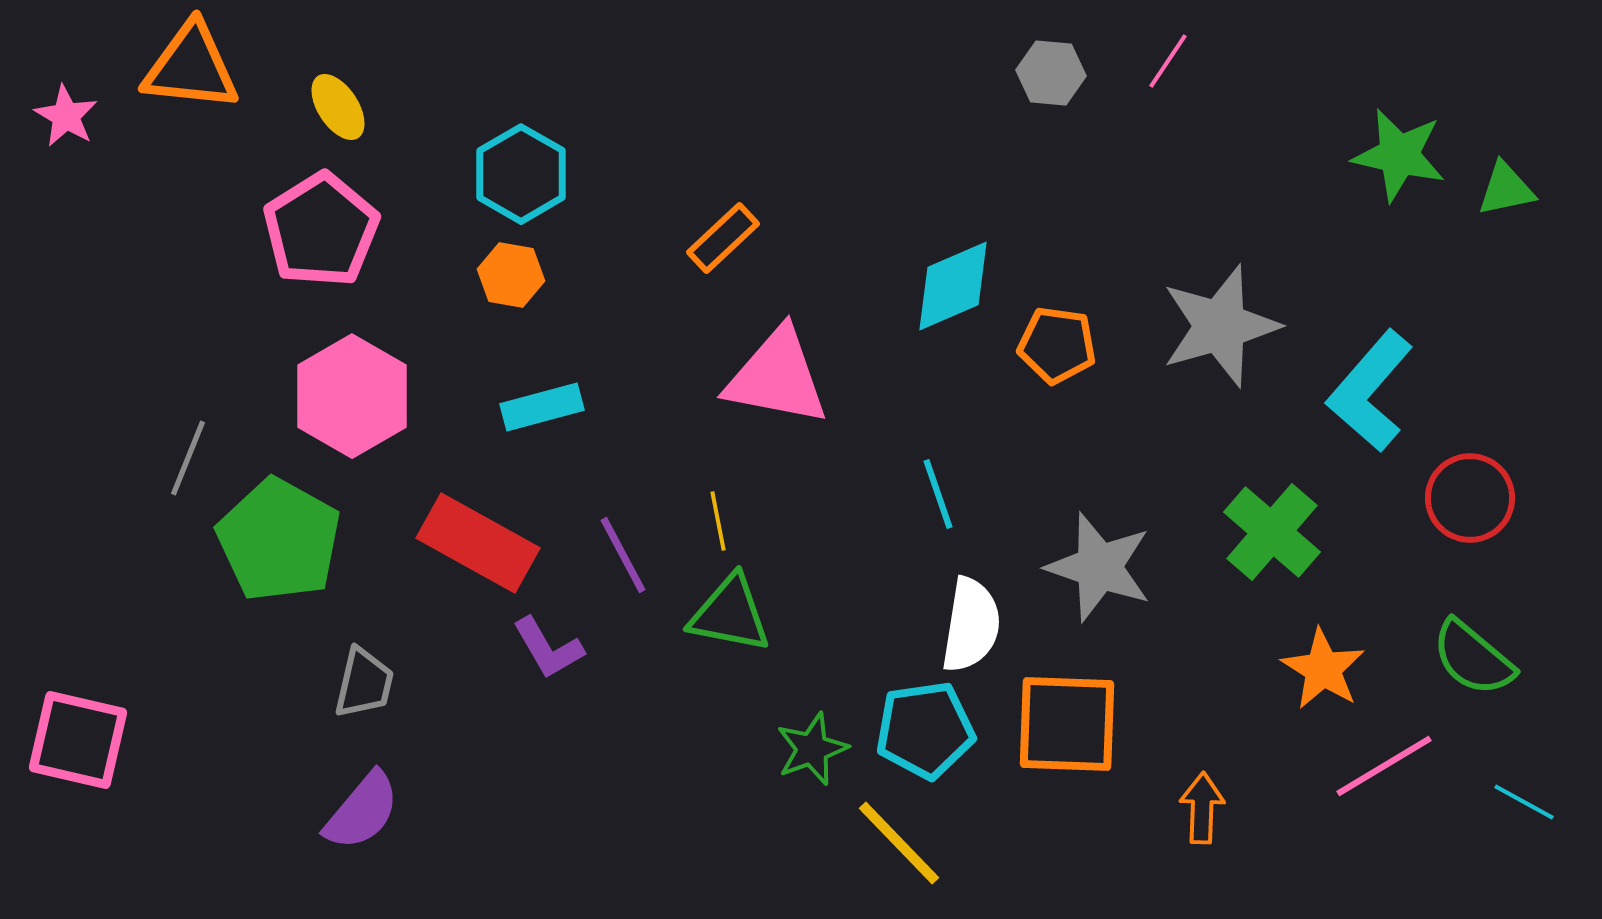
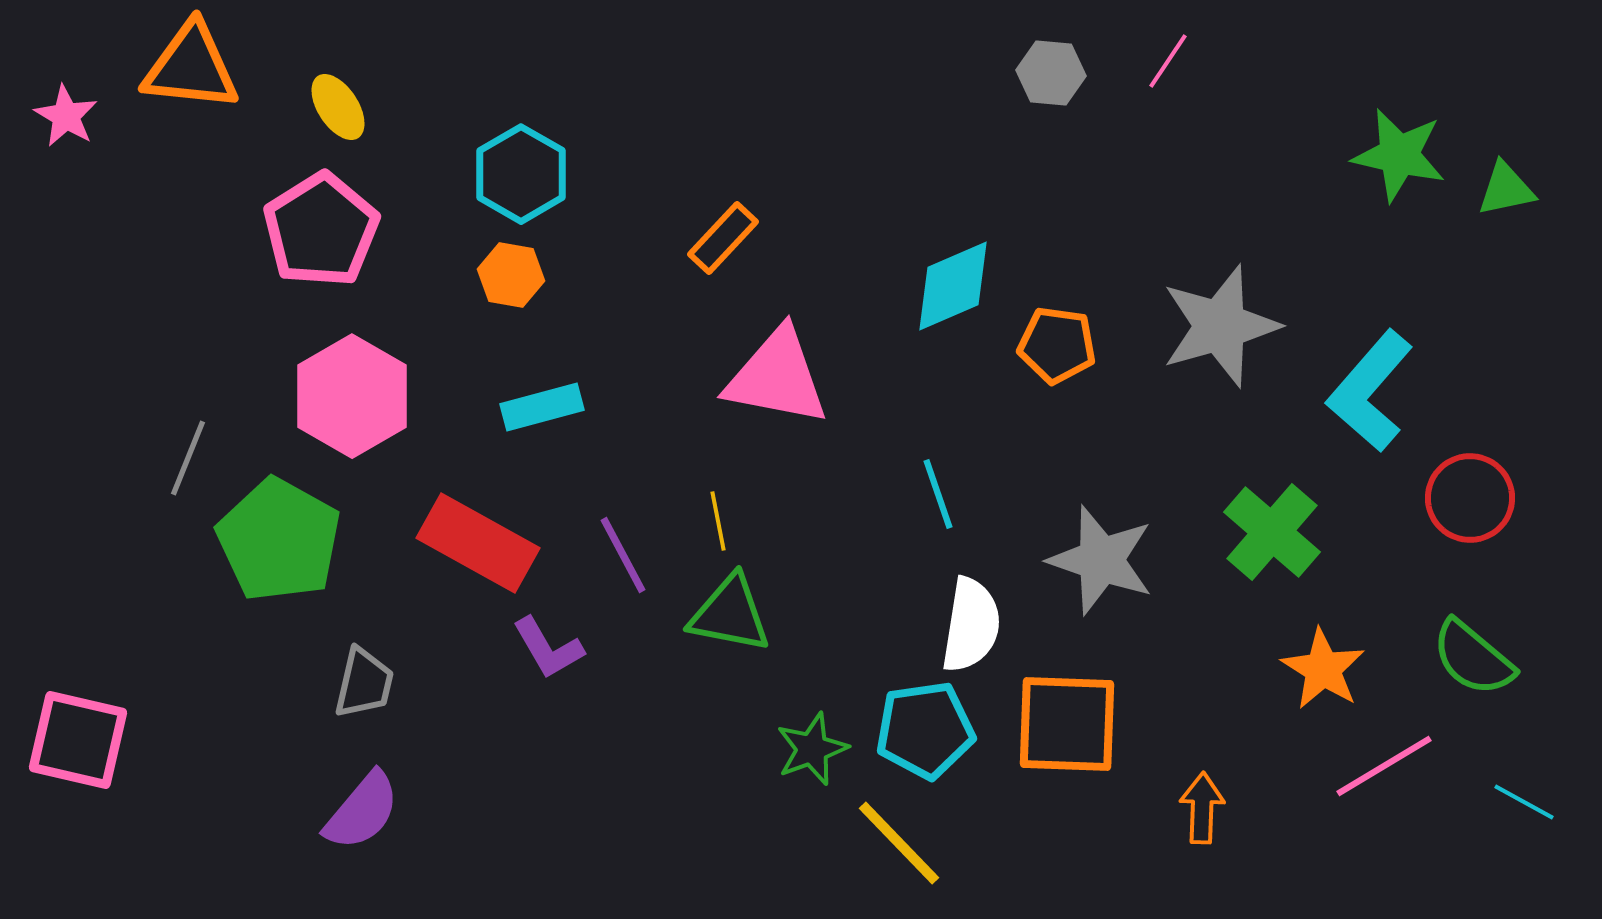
orange rectangle at (723, 238): rotated 4 degrees counterclockwise
gray star at (1099, 567): moved 2 px right, 7 px up
